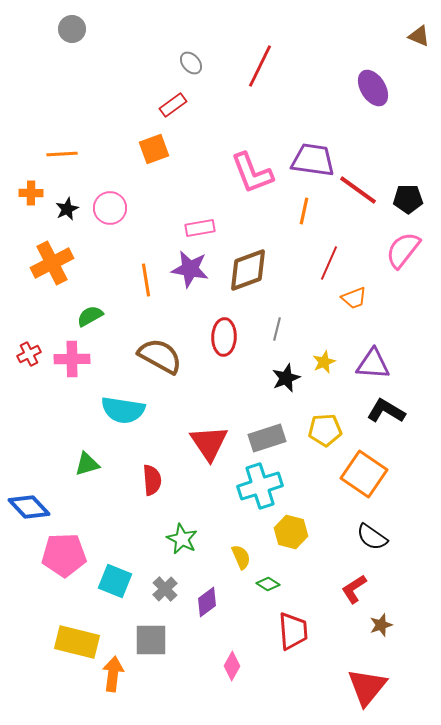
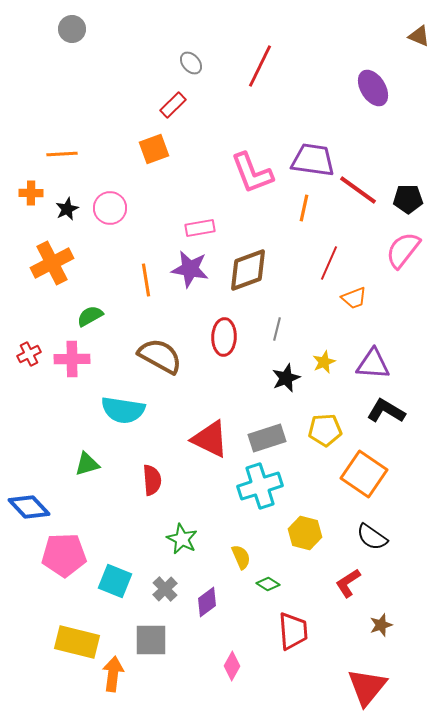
red rectangle at (173, 105): rotated 8 degrees counterclockwise
orange line at (304, 211): moved 3 px up
red triangle at (209, 443): moved 1 px right, 4 px up; rotated 30 degrees counterclockwise
yellow hexagon at (291, 532): moved 14 px right, 1 px down
red L-shape at (354, 589): moved 6 px left, 6 px up
